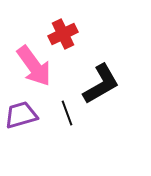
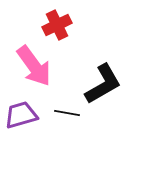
red cross: moved 6 px left, 9 px up
black L-shape: moved 2 px right
black line: rotated 60 degrees counterclockwise
